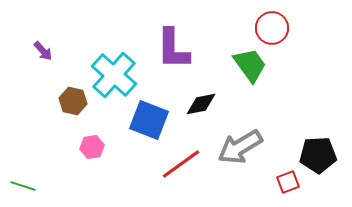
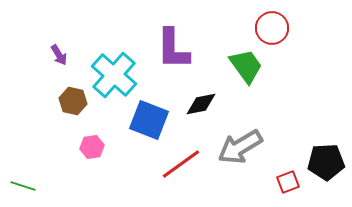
purple arrow: moved 16 px right, 4 px down; rotated 10 degrees clockwise
green trapezoid: moved 4 px left, 1 px down
black pentagon: moved 8 px right, 7 px down
